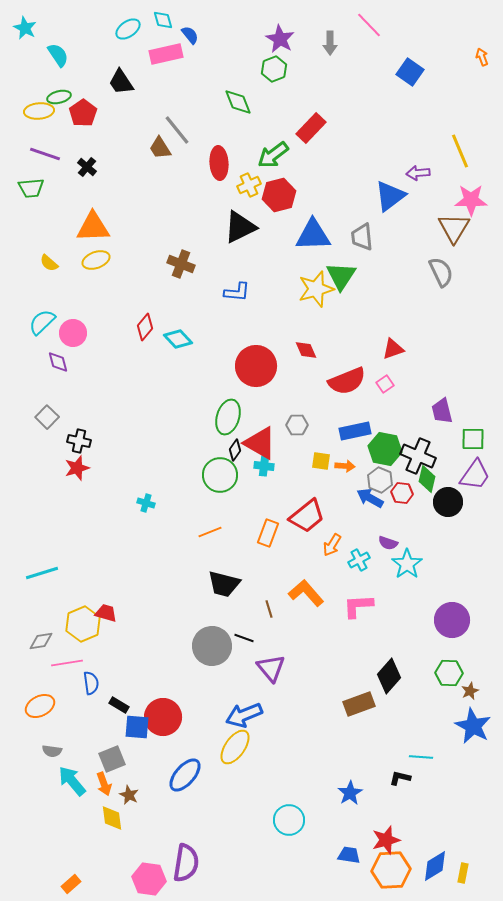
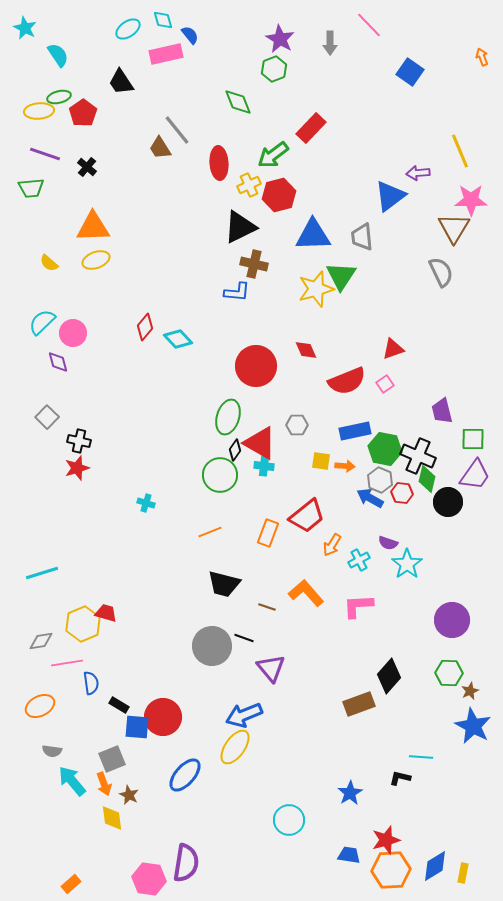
brown cross at (181, 264): moved 73 px right; rotated 8 degrees counterclockwise
brown line at (269, 609): moved 2 px left, 2 px up; rotated 54 degrees counterclockwise
